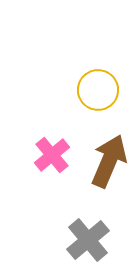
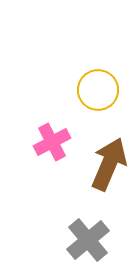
pink cross: moved 13 px up; rotated 12 degrees clockwise
brown arrow: moved 3 px down
